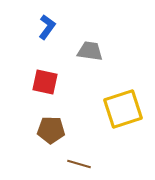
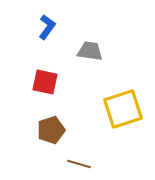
brown pentagon: rotated 20 degrees counterclockwise
